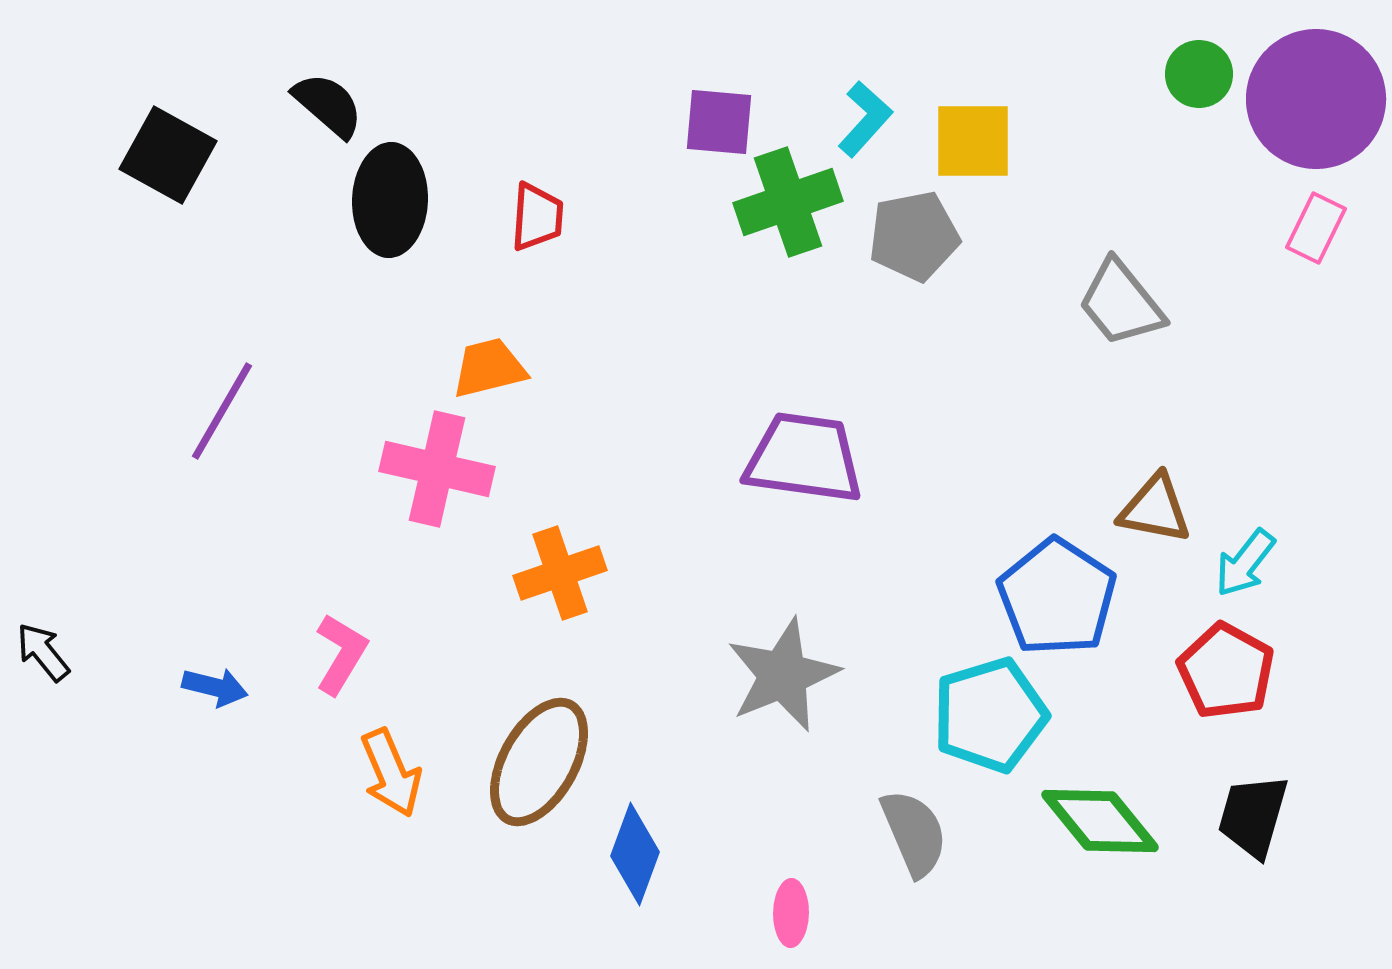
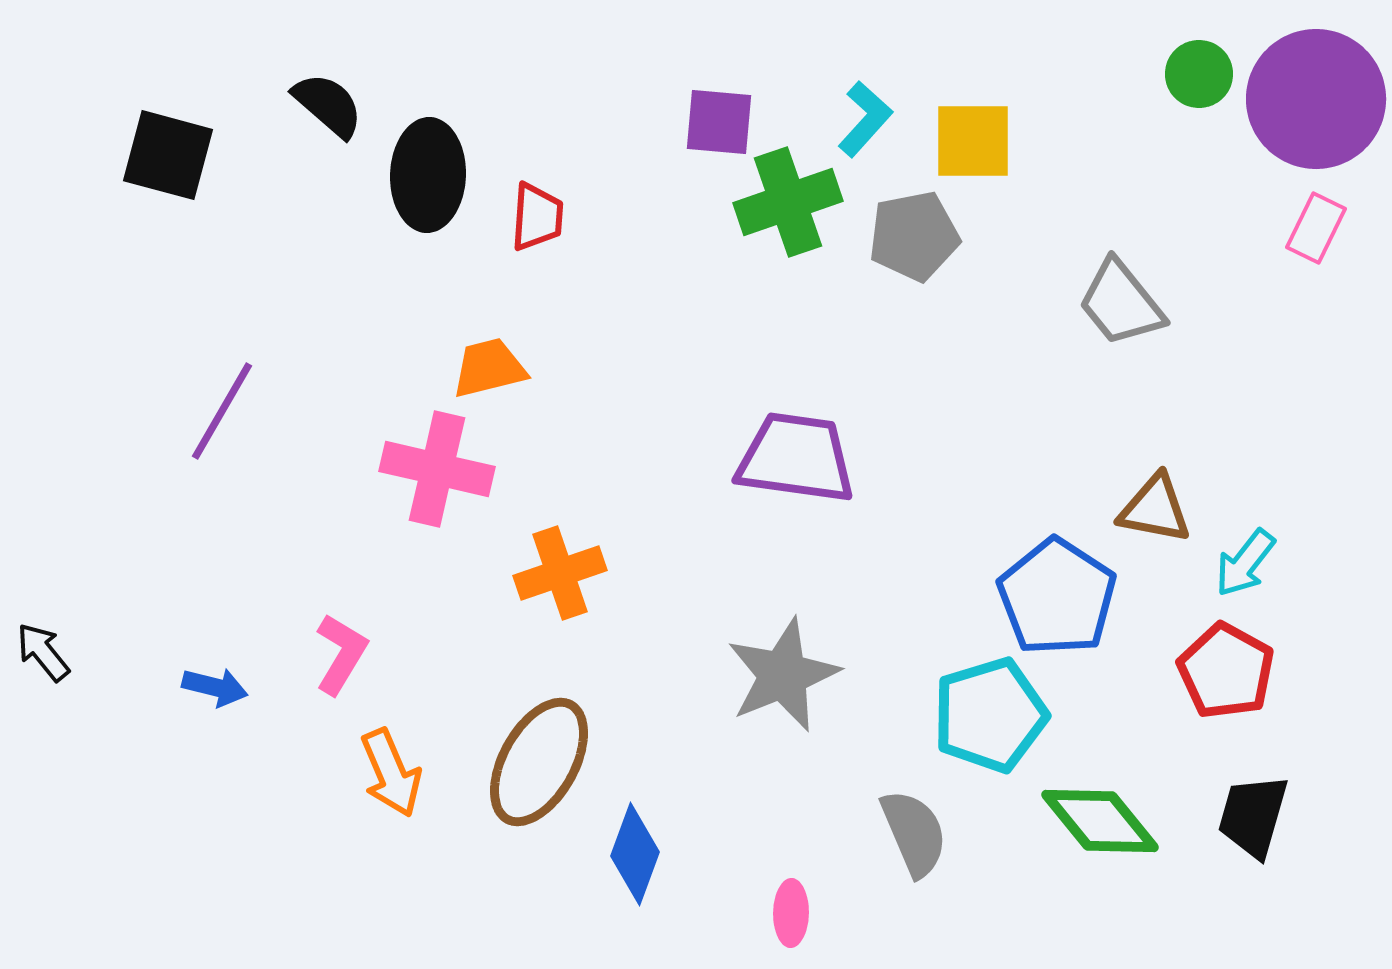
black square: rotated 14 degrees counterclockwise
black ellipse: moved 38 px right, 25 px up
purple trapezoid: moved 8 px left
